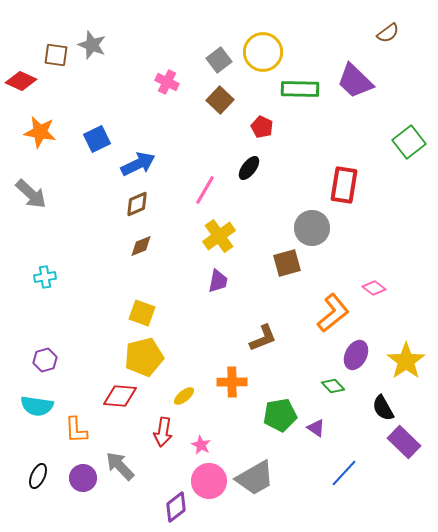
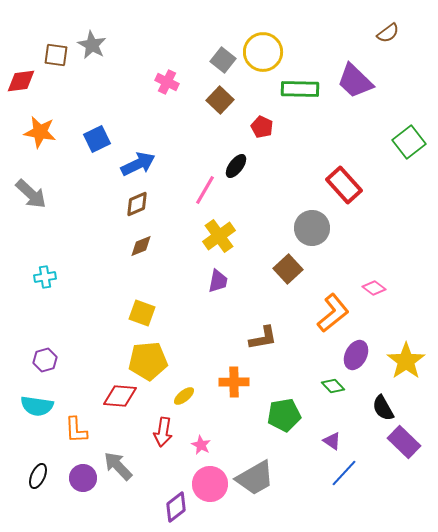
gray star at (92, 45): rotated 8 degrees clockwise
gray square at (219, 60): moved 4 px right; rotated 15 degrees counterclockwise
red diamond at (21, 81): rotated 32 degrees counterclockwise
black ellipse at (249, 168): moved 13 px left, 2 px up
red rectangle at (344, 185): rotated 51 degrees counterclockwise
brown square at (287, 263): moved 1 px right, 6 px down; rotated 28 degrees counterclockwise
brown L-shape at (263, 338): rotated 12 degrees clockwise
yellow pentagon at (144, 357): moved 4 px right, 4 px down; rotated 9 degrees clockwise
orange cross at (232, 382): moved 2 px right
green pentagon at (280, 415): moved 4 px right
purple triangle at (316, 428): moved 16 px right, 13 px down
gray arrow at (120, 466): moved 2 px left
pink circle at (209, 481): moved 1 px right, 3 px down
